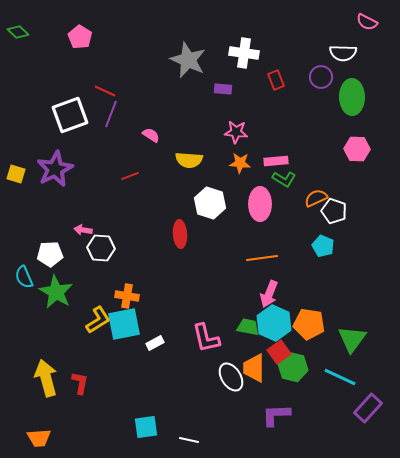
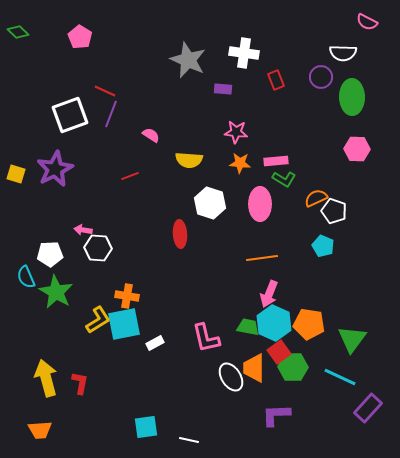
white hexagon at (101, 248): moved 3 px left
cyan semicircle at (24, 277): moved 2 px right
green hexagon at (293, 367): rotated 12 degrees counterclockwise
orange trapezoid at (39, 438): moved 1 px right, 8 px up
